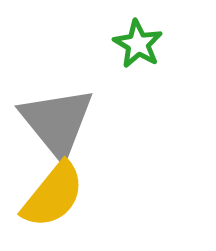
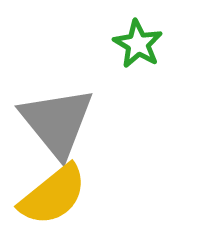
yellow semicircle: rotated 12 degrees clockwise
